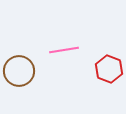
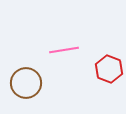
brown circle: moved 7 px right, 12 px down
